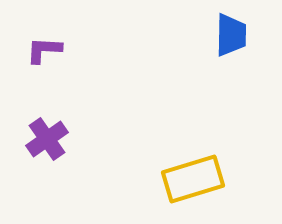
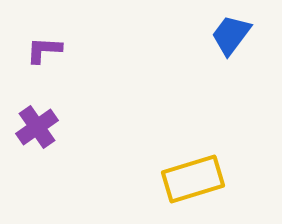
blue trapezoid: rotated 144 degrees counterclockwise
purple cross: moved 10 px left, 12 px up
